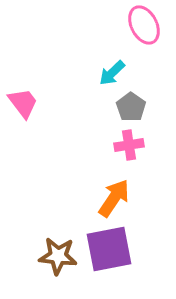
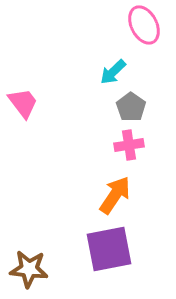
cyan arrow: moved 1 px right, 1 px up
orange arrow: moved 1 px right, 3 px up
brown star: moved 29 px left, 13 px down
